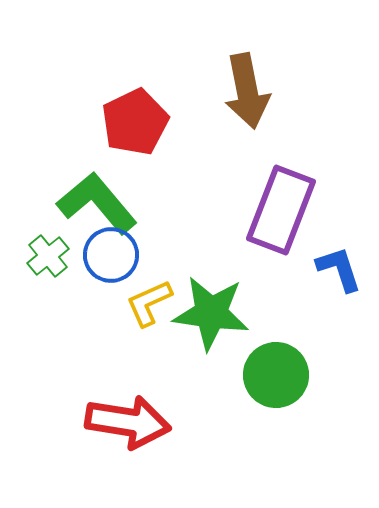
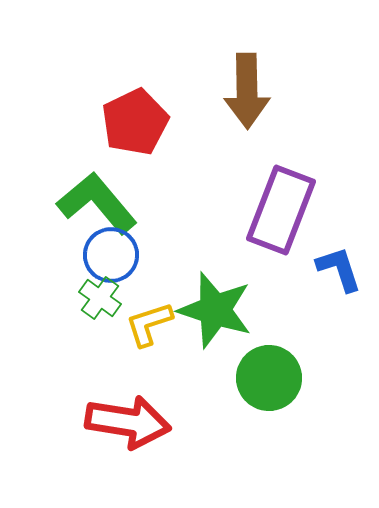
brown arrow: rotated 10 degrees clockwise
green cross: moved 52 px right, 42 px down; rotated 15 degrees counterclockwise
yellow L-shape: moved 21 px down; rotated 6 degrees clockwise
green star: moved 4 px right, 3 px up; rotated 10 degrees clockwise
green circle: moved 7 px left, 3 px down
